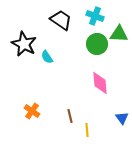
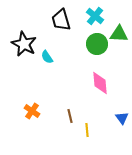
cyan cross: rotated 18 degrees clockwise
black trapezoid: rotated 140 degrees counterclockwise
